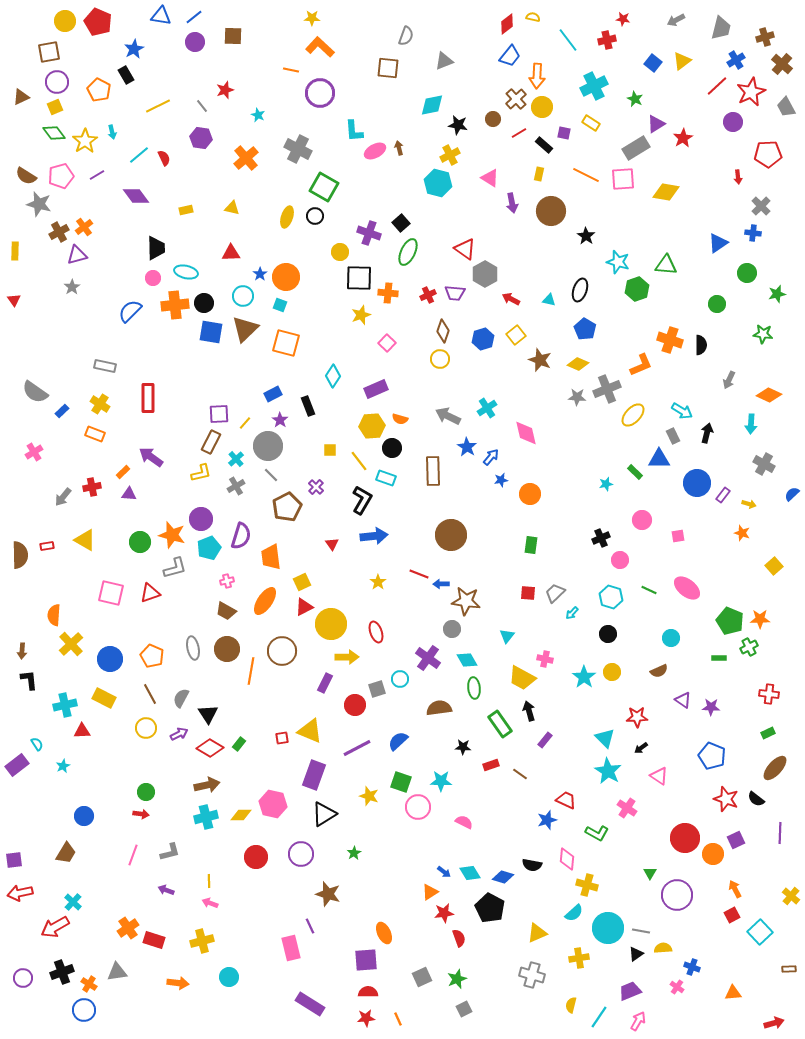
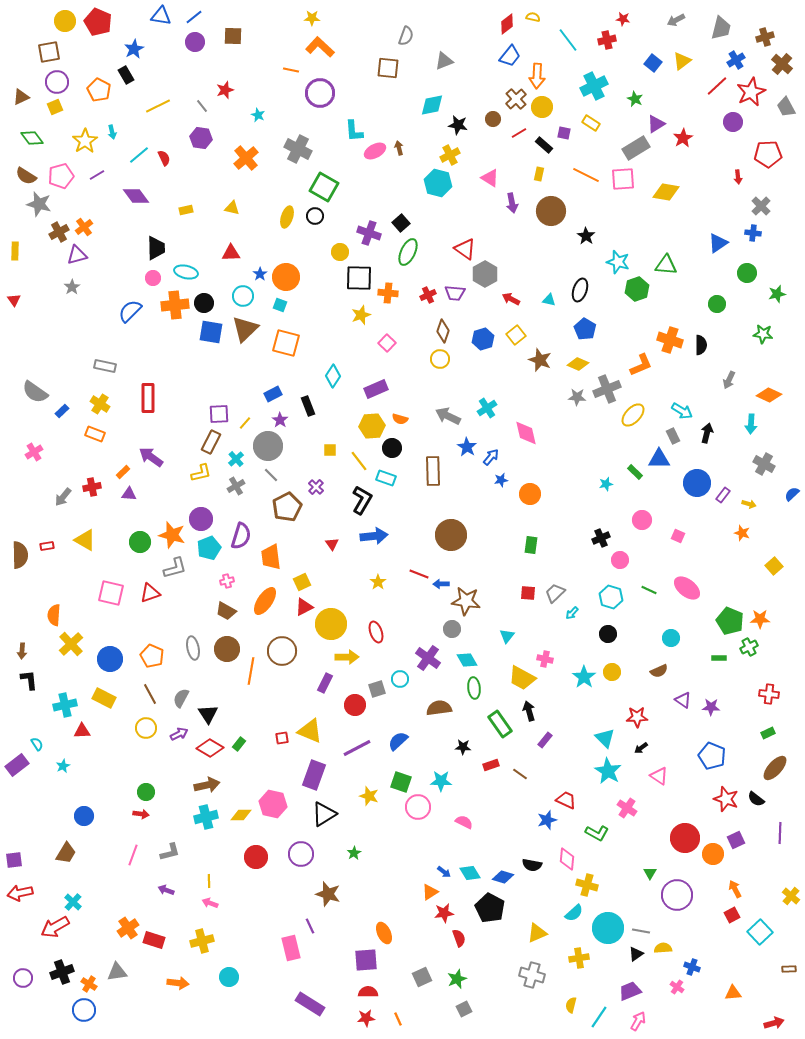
green diamond at (54, 133): moved 22 px left, 5 px down
pink square at (678, 536): rotated 32 degrees clockwise
